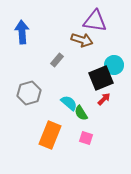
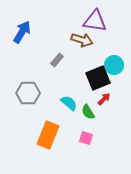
blue arrow: rotated 35 degrees clockwise
black square: moved 3 px left
gray hexagon: moved 1 px left; rotated 15 degrees clockwise
green semicircle: moved 7 px right, 1 px up
orange rectangle: moved 2 px left
